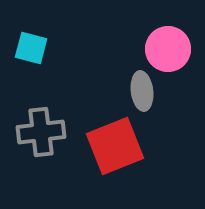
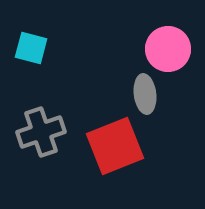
gray ellipse: moved 3 px right, 3 px down
gray cross: rotated 12 degrees counterclockwise
